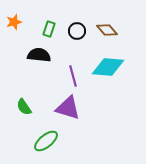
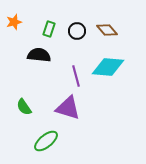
purple line: moved 3 px right
